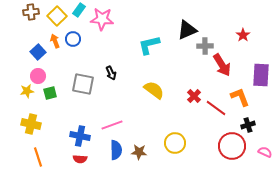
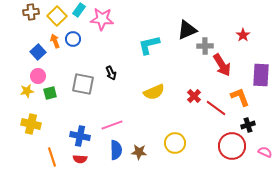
yellow semicircle: moved 2 px down; rotated 120 degrees clockwise
orange line: moved 14 px right
